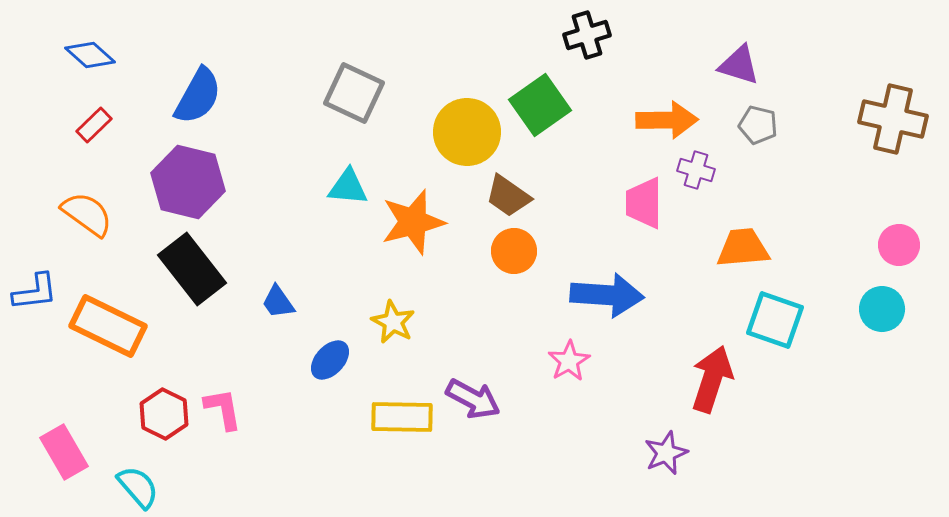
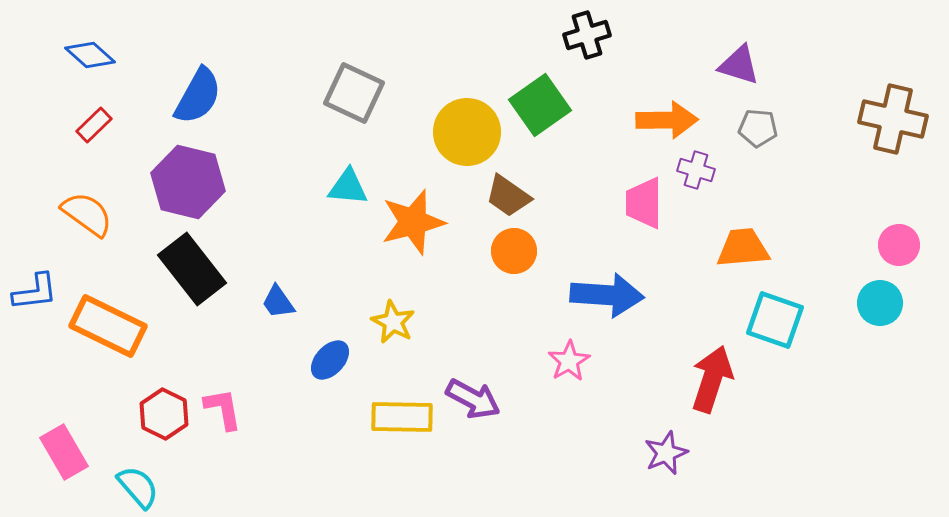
gray pentagon: moved 3 px down; rotated 9 degrees counterclockwise
cyan circle: moved 2 px left, 6 px up
